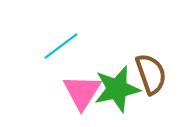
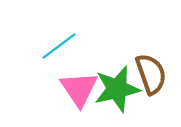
cyan line: moved 2 px left
pink triangle: moved 3 px left, 3 px up; rotated 6 degrees counterclockwise
